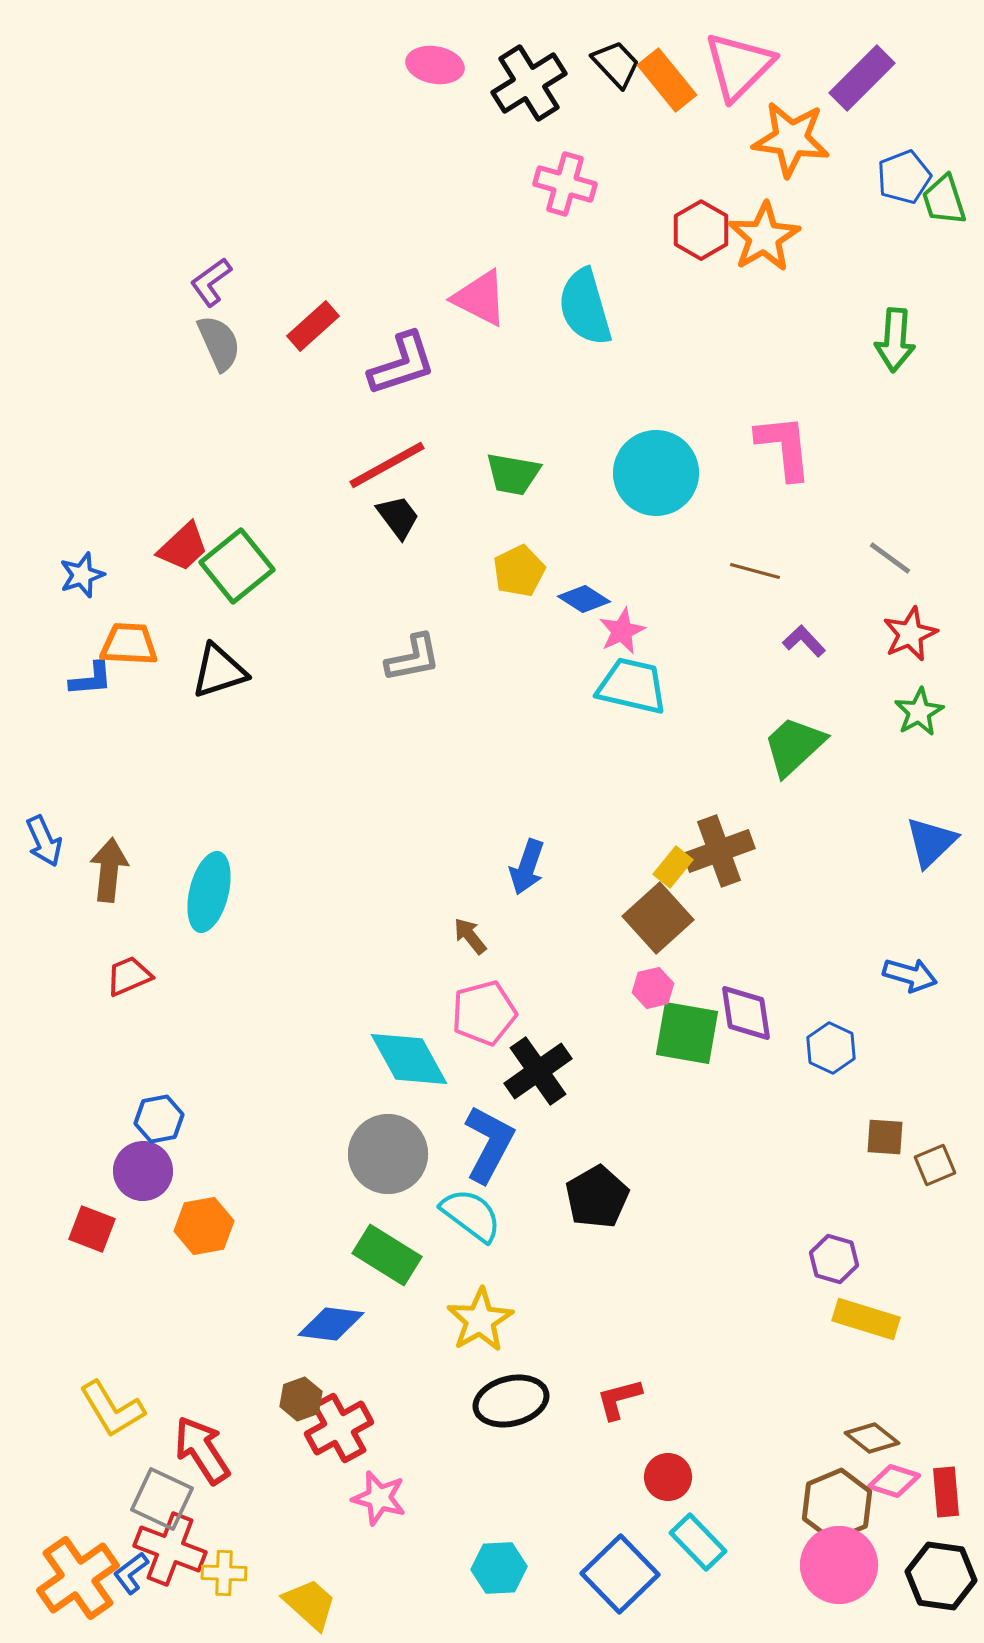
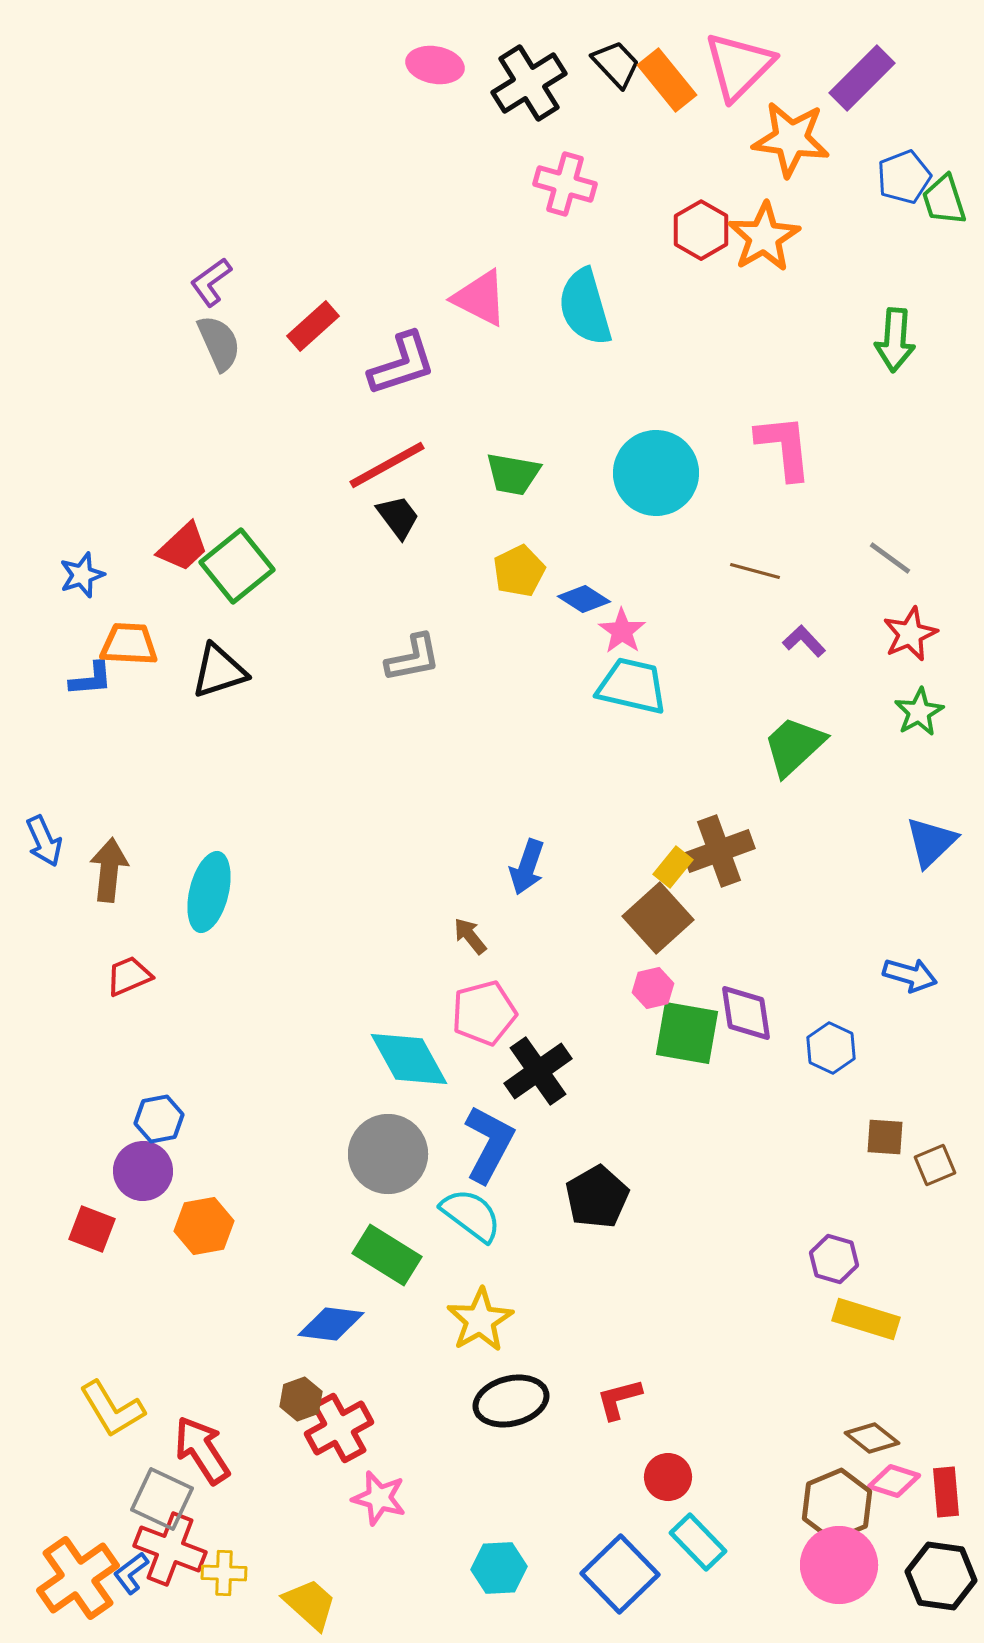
pink star at (622, 631): rotated 12 degrees counterclockwise
